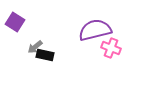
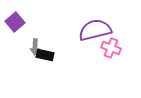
purple square: rotated 18 degrees clockwise
gray arrow: rotated 49 degrees counterclockwise
